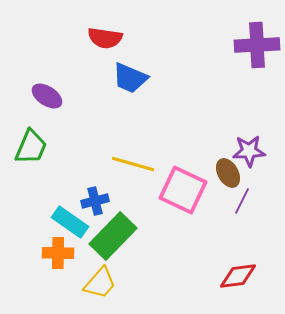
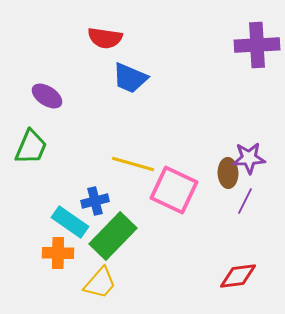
purple star: moved 7 px down
brown ellipse: rotated 28 degrees clockwise
pink square: moved 9 px left
purple line: moved 3 px right
